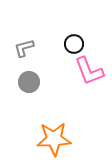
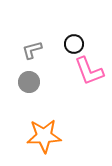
gray L-shape: moved 8 px right, 2 px down
orange star: moved 10 px left, 3 px up
